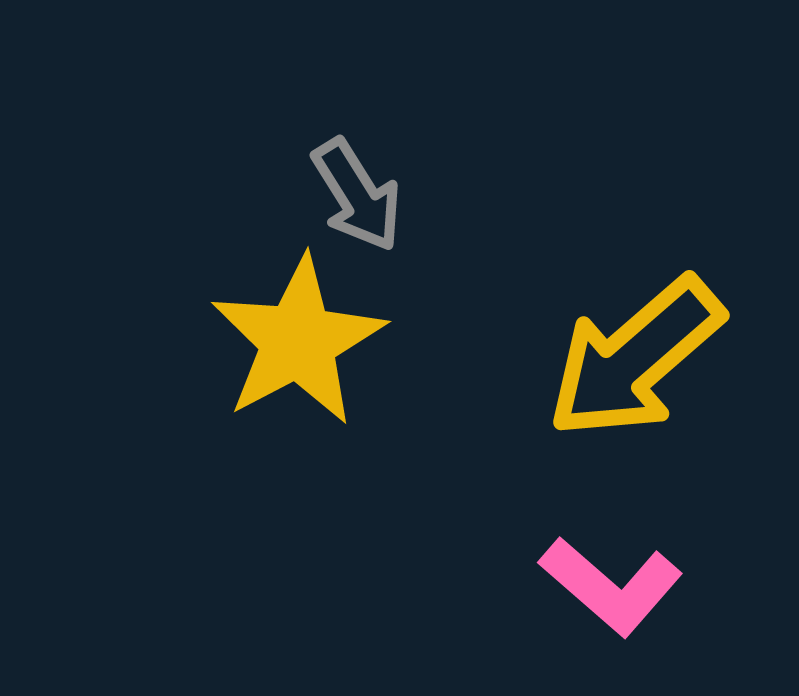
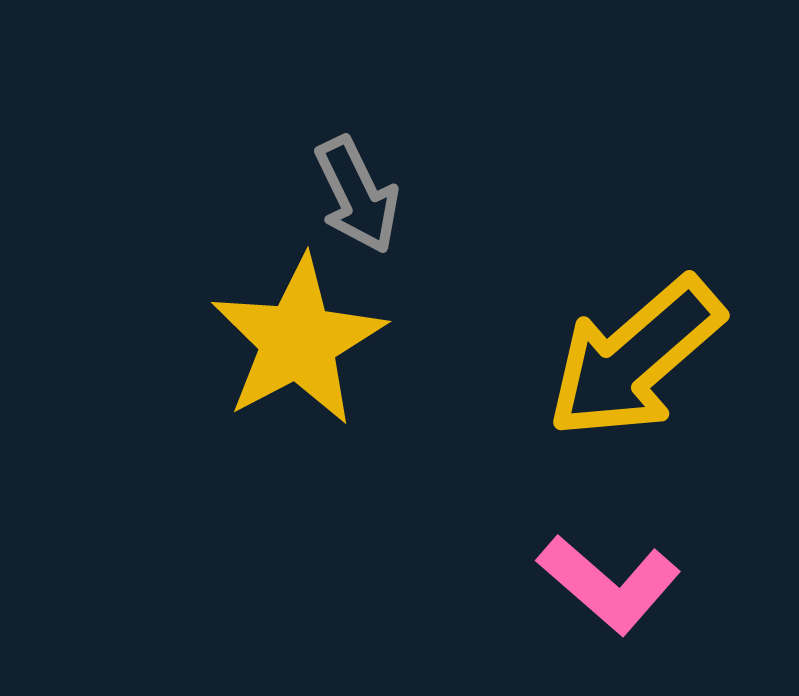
gray arrow: rotated 6 degrees clockwise
pink L-shape: moved 2 px left, 2 px up
